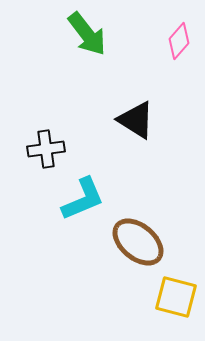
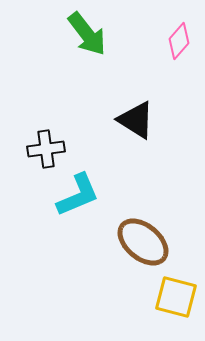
cyan L-shape: moved 5 px left, 4 px up
brown ellipse: moved 5 px right
